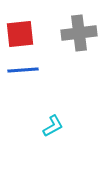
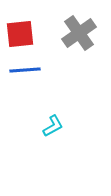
gray cross: rotated 28 degrees counterclockwise
blue line: moved 2 px right
